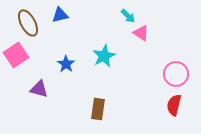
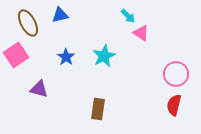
blue star: moved 7 px up
